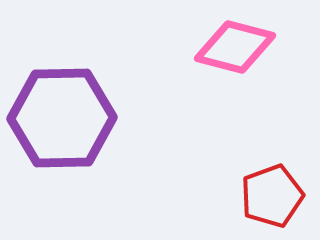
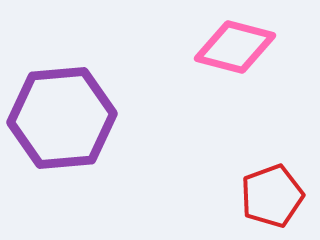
purple hexagon: rotated 4 degrees counterclockwise
